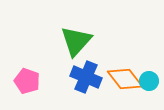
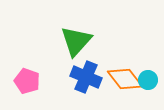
cyan circle: moved 1 px left, 1 px up
